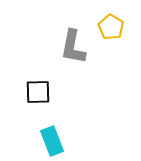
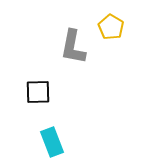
cyan rectangle: moved 1 px down
